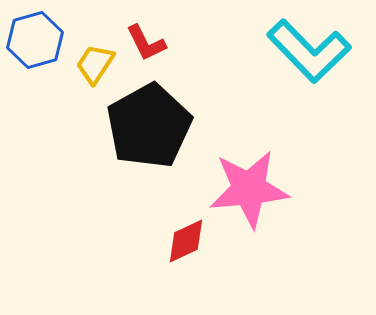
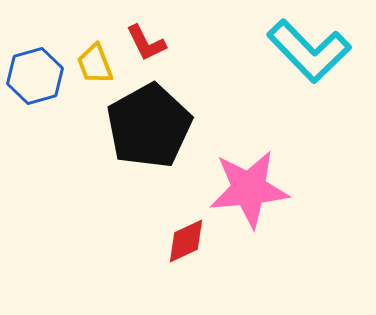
blue hexagon: moved 36 px down
yellow trapezoid: rotated 54 degrees counterclockwise
